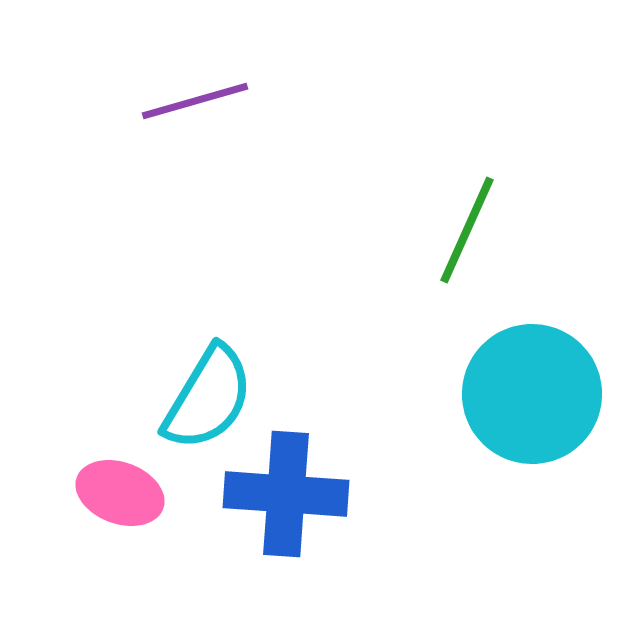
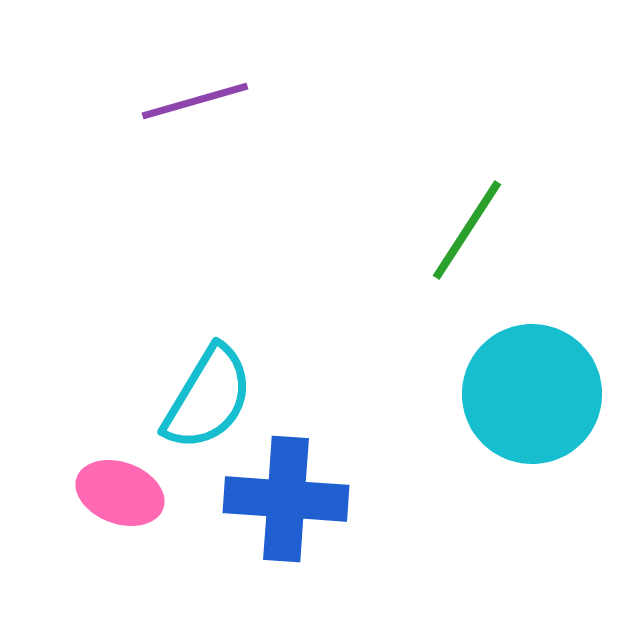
green line: rotated 9 degrees clockwise
blue cross: moved 5 px down
